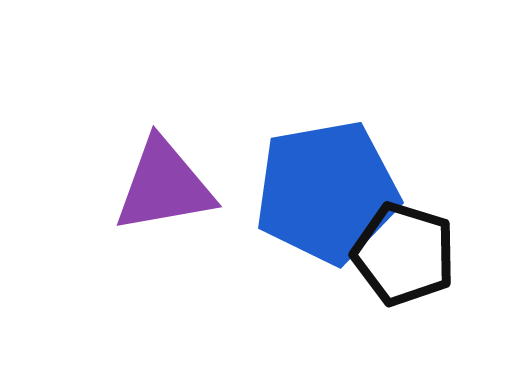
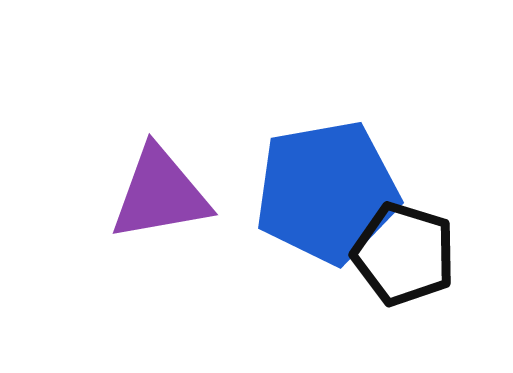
purple triangle: moved 4 px left, 8 px down
